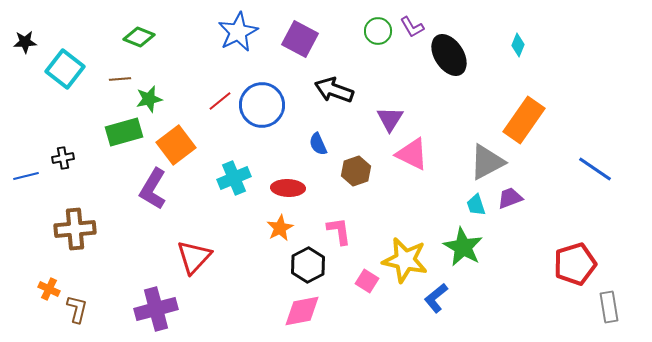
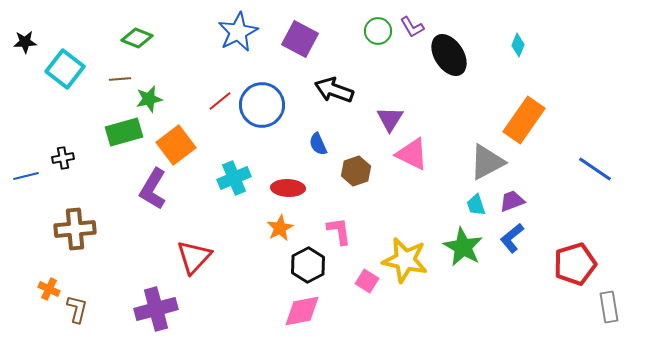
green diamond at (139, 37): moved 2 px left, 1 px down
purple trapezoid at (510, 198): moved 2 px right, 3 px down
blue L-shape at (436, 298): moved 76 px right, 60 px up
